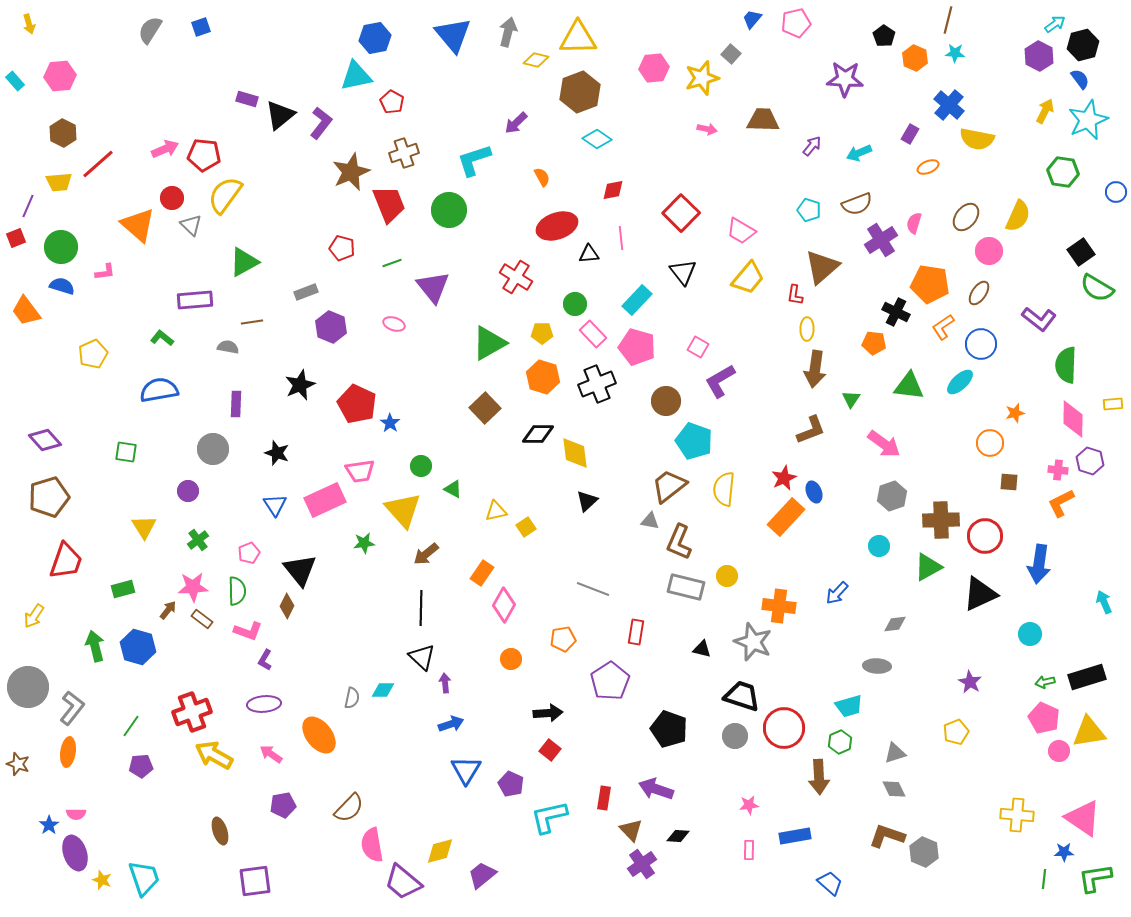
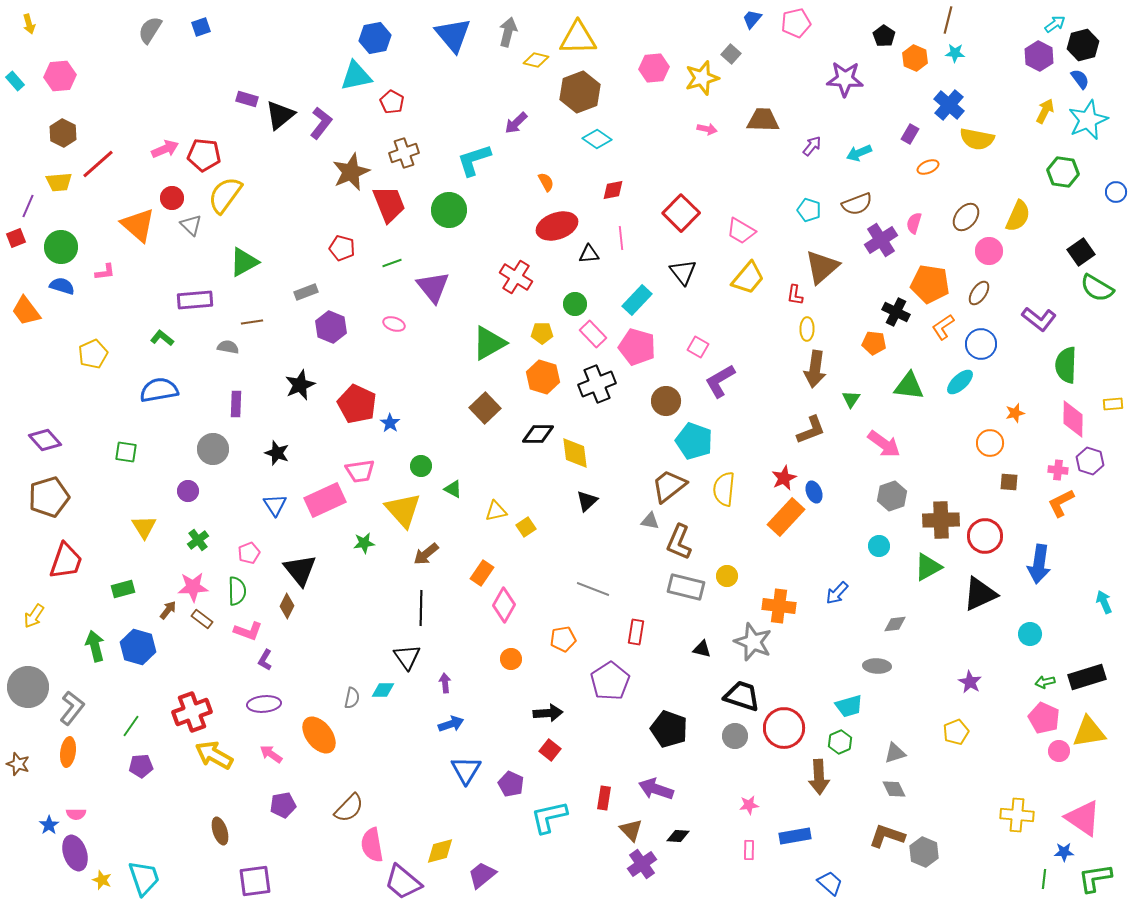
orange semicircle at (542, 177): moved 4 px right, 5 px down
black triangle at (422, 657): moved 15 px left; rotated 12 degrees clockwise
